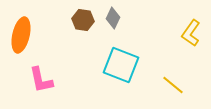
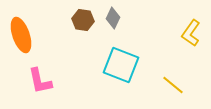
orange ellipse: rotated 32 degrees counterclockwise
pink L-shape: moved 1 px left, 1 px down
